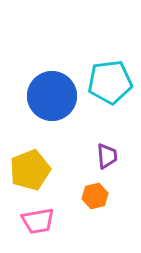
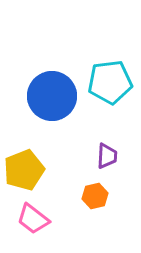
purple trapezoid: rotated 8 degrees clockwise
yellow pentagon: moved 6 px left
pink trapezoid: moved 5 px left, 2 px up; rotated 48 degrees clockwise
